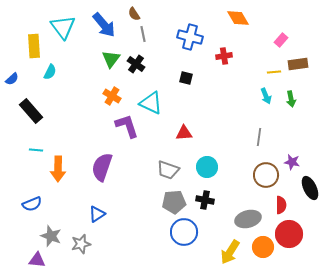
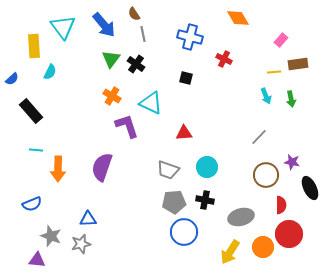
red cross at (224, 56): moved 3 px down; rotated 35 degrees clockwise
gray line at (259, 137): rotated 36 degrees clockwise
blue triangle at (97, 214): moved 9 px left, 5 px down; rotated 30 degrees clockwise
gray ellipse at (248, 219): moved 7 px left, 2 px up
